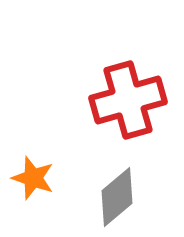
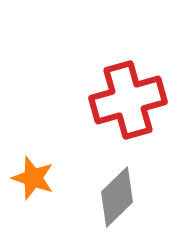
gray diamond: rotated 4 degrees counterclockwise
